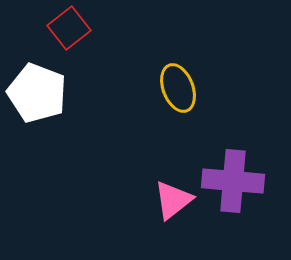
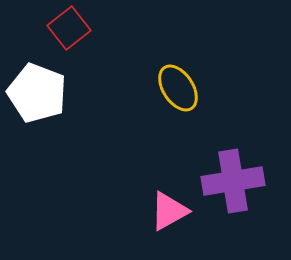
yellow ellipse: rotated 12 degrees counterclockwise
purple cross: rotated 14 degrees counterclockwise
pink triangle: moved 4 px left, 11 px down; rotated 9 degrees clockwise
